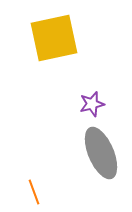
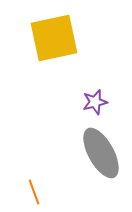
purple star: moved 3 px right, 2 px up
gray ellipse: rotated 6 degrees counterclockwise
